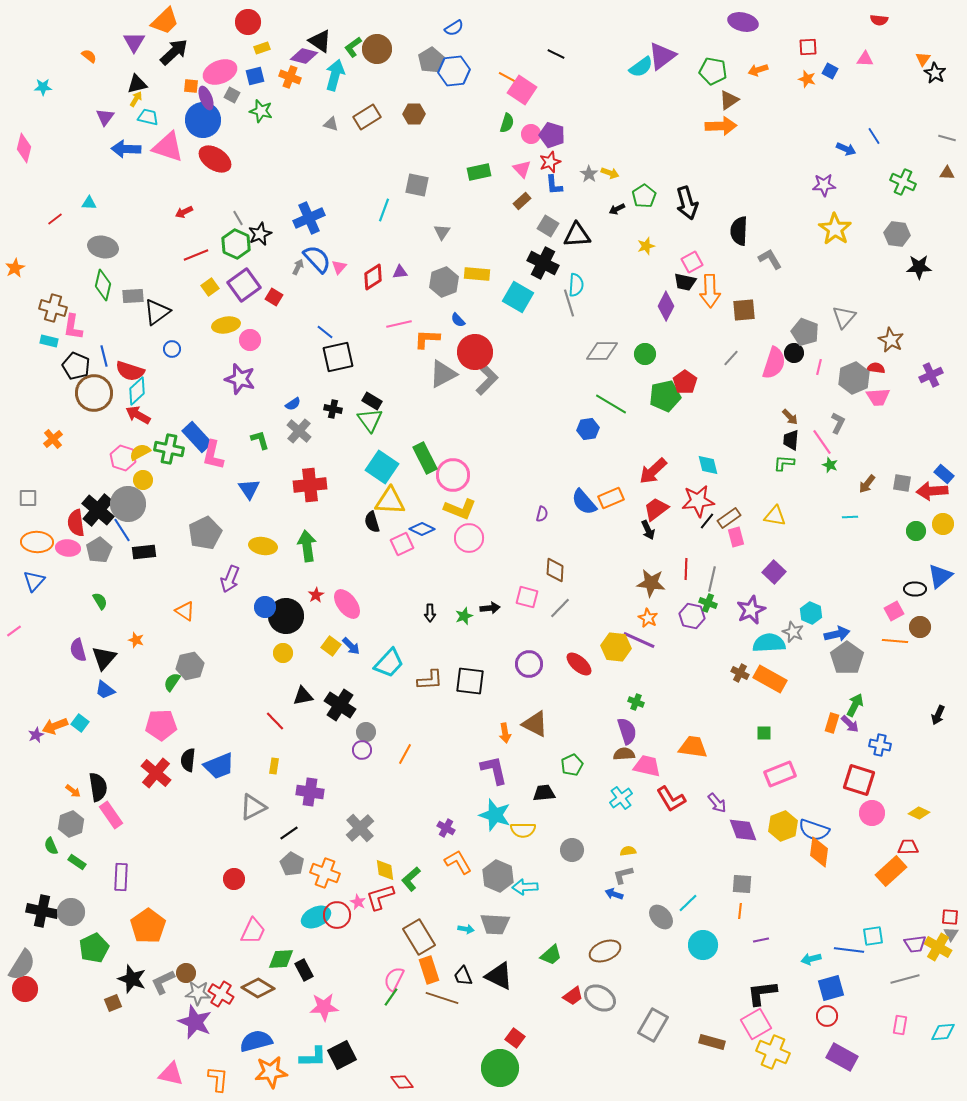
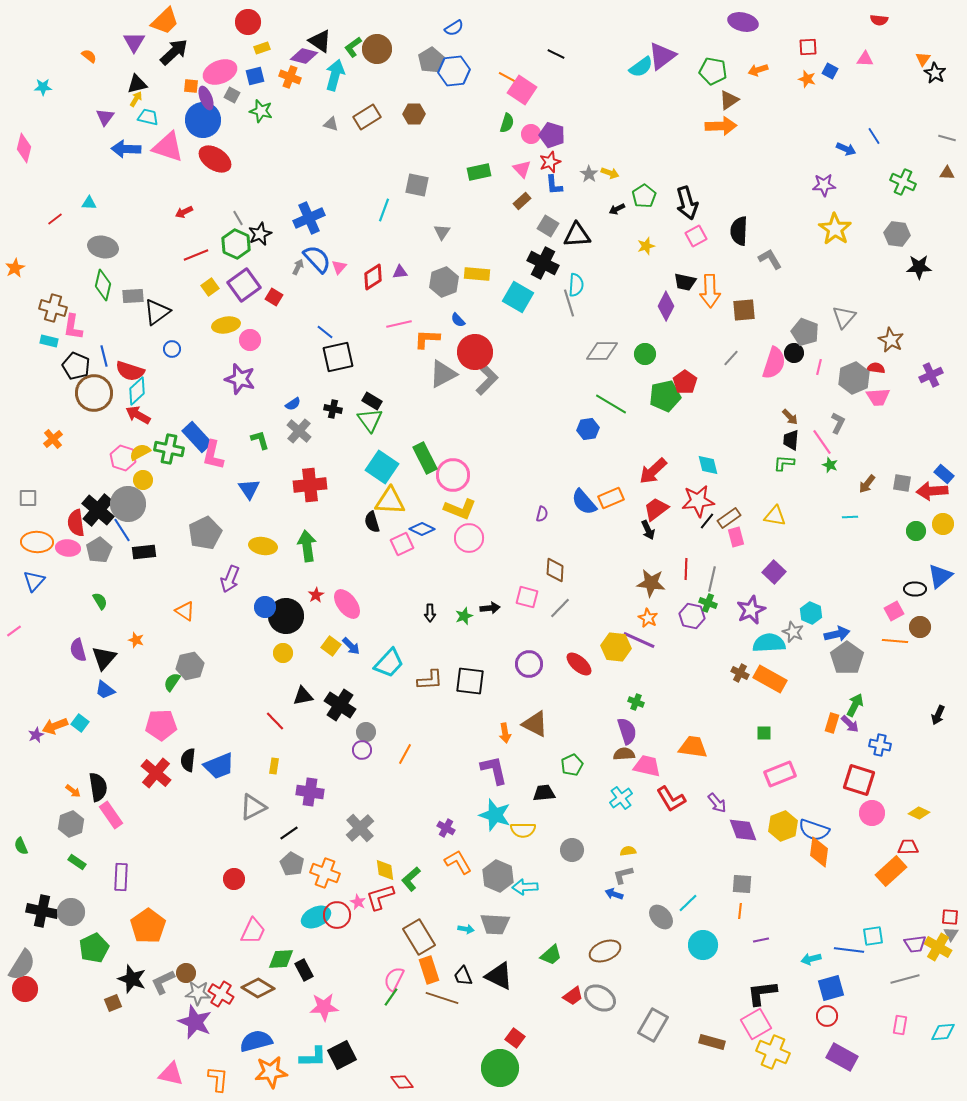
pink square at (692, 262): moved 4 px right, 26 px up
green semicircle at (51, 846): moved 30 px left
